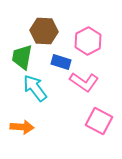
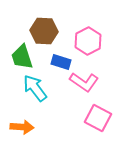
green trapezoid: rotated 28 degrees counterclockwise
pink square: moved 1 px left, 3 px up
